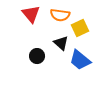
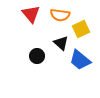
yellow square: moved 1 px right, 1 px down
